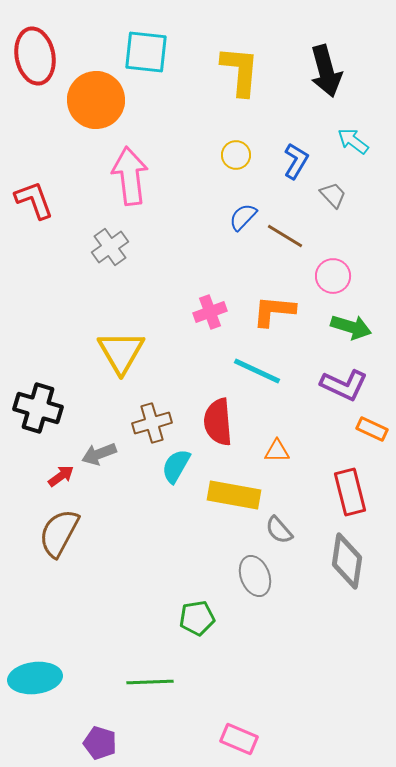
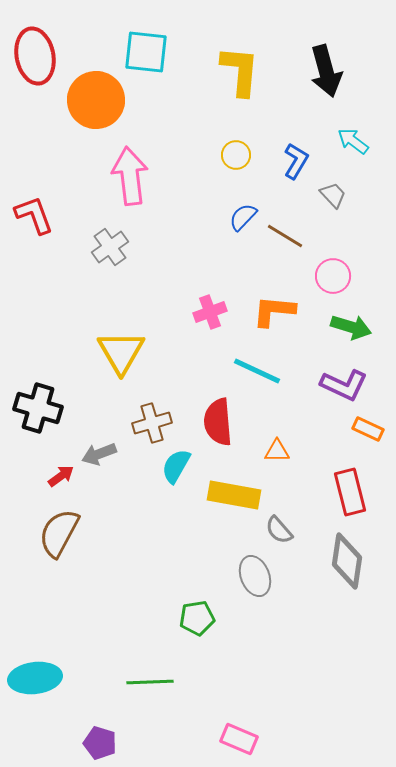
red L-shape: moved 15 px down
orange rectangle: moved 4 px left
